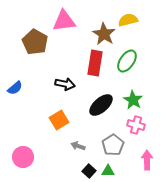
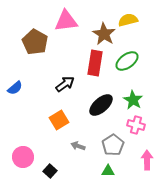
pink triangle: moved 2 px right
green ellipse: rotated 20 degrees clockwise
black arrow: rotated 48 degrees counterclockwise
black square: moved 39 px left
